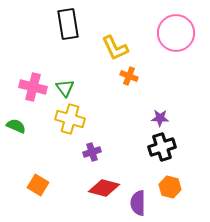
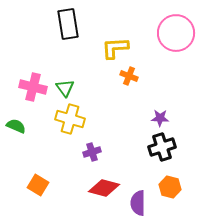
yellow L-shape: rotated 112 degrees clockwise
